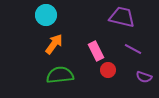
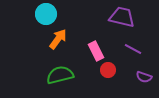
cyan circle: moved 1 px up
orange arrow: moved 4 px right, 5 px up
green semicircle: rotated 8 degrees counterclockwise
